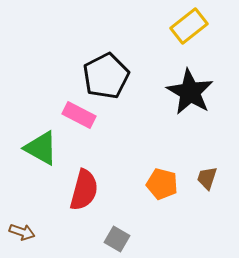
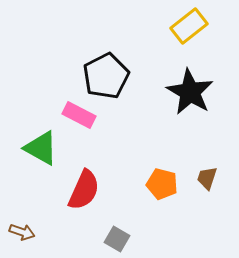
red semicircle: rotated 9 degrees clockwise
